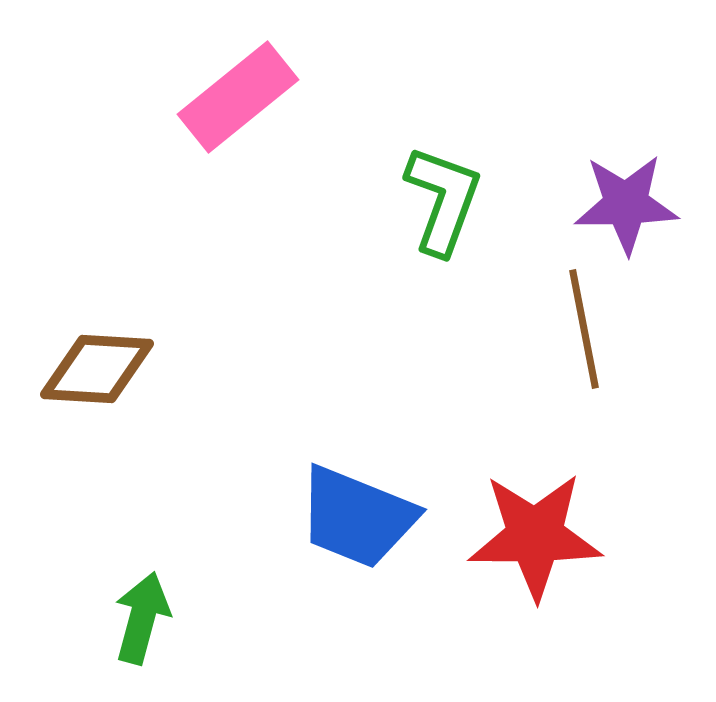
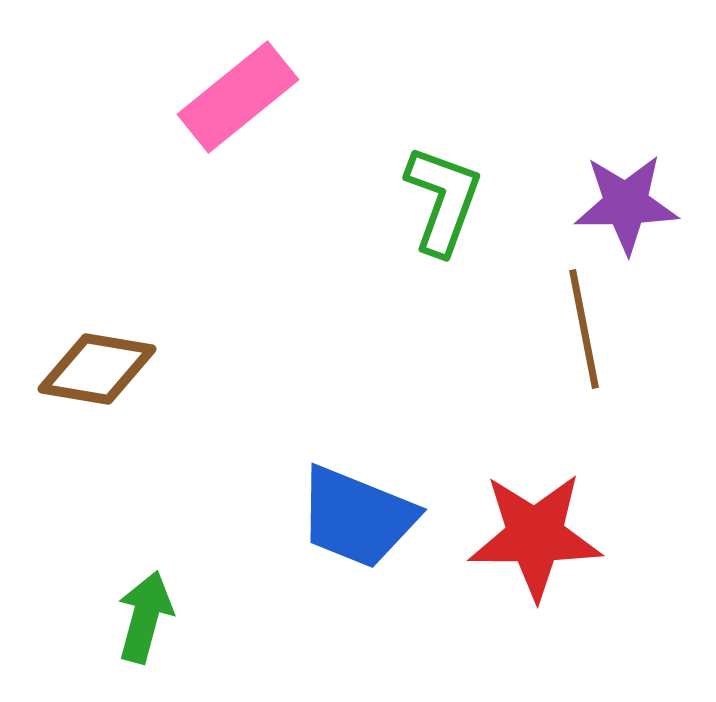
brown diamond: rotated 6 degrees clockwise
green arrow: moved 3 px right, 1 px up
